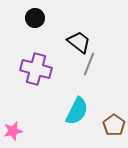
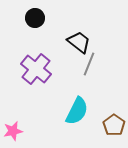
purple cross: rotated 24 degrees clockwise
